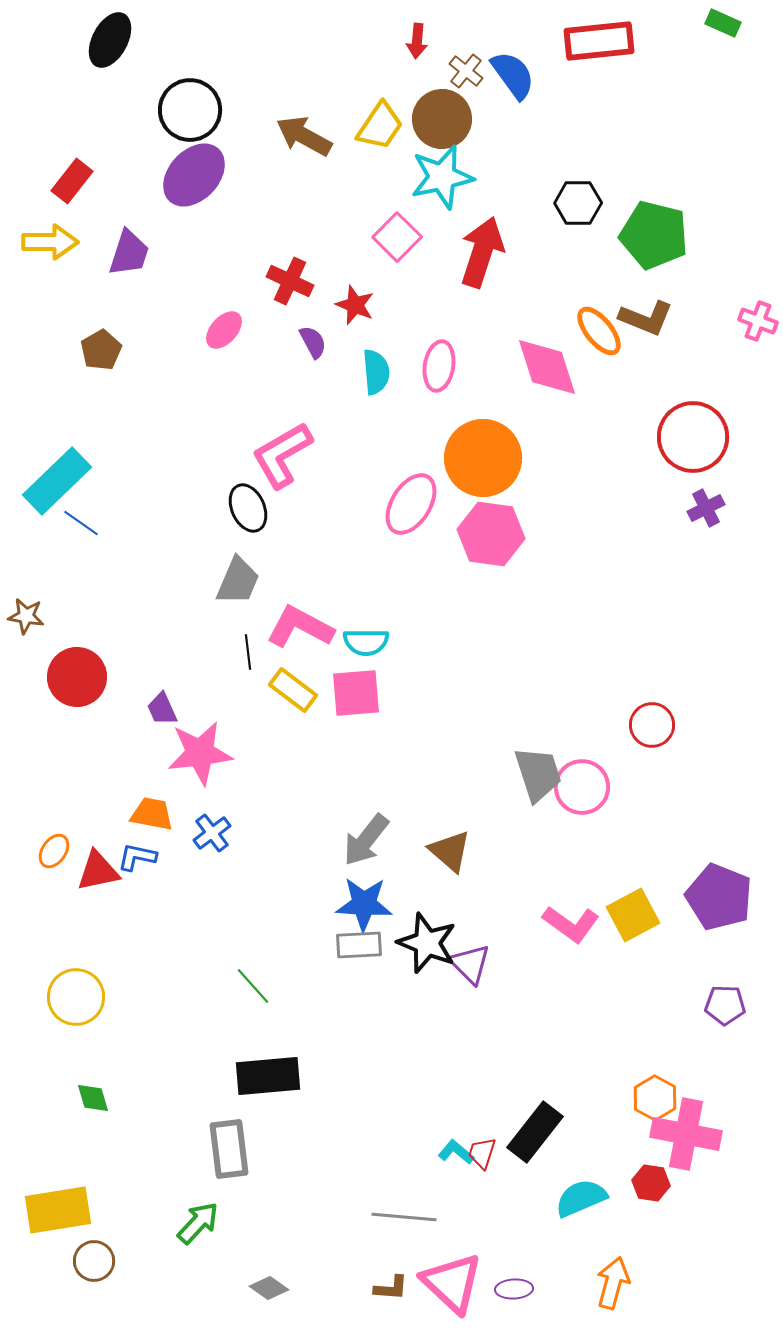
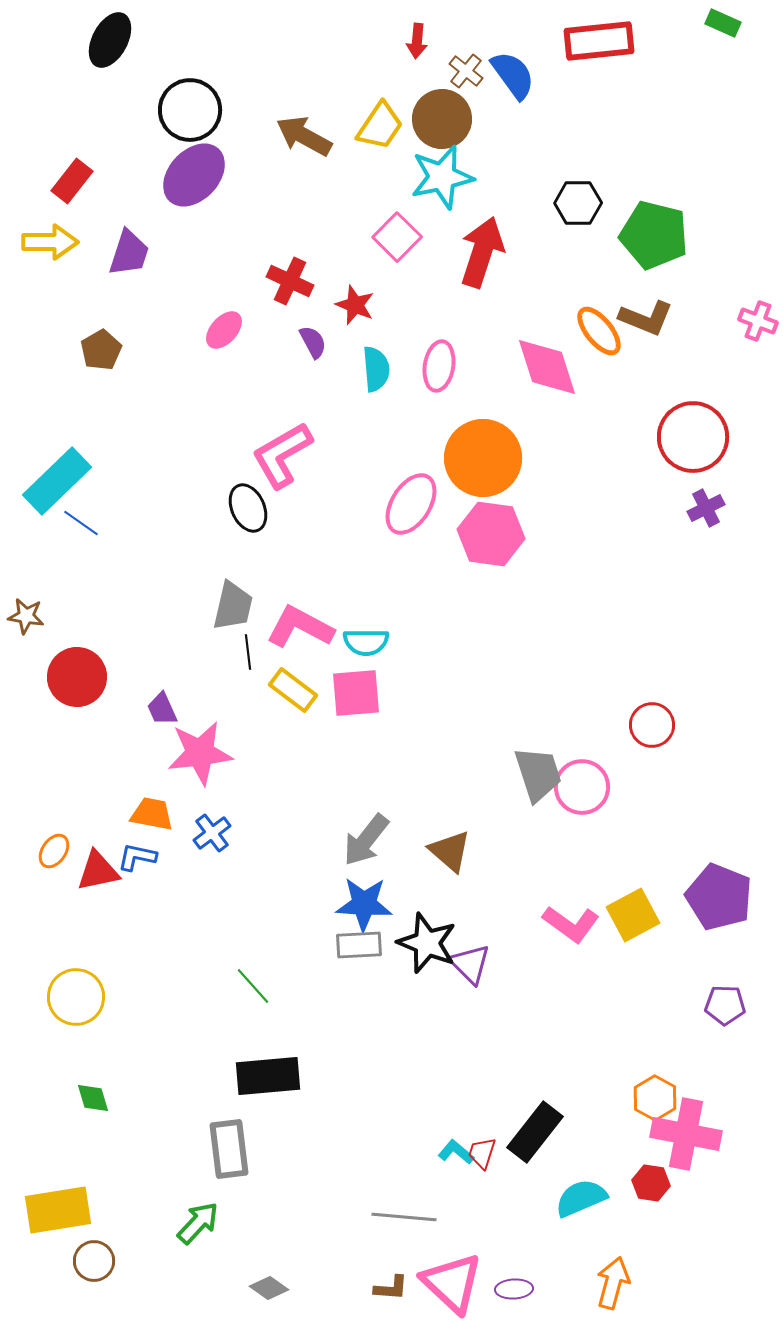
cyan semicircle at (376, 372): moved 3 px up
gray trapezoid at (238, 581): moved 5 px left, 25 px down; rotated 10 degrees counterclockwise
